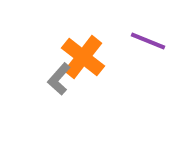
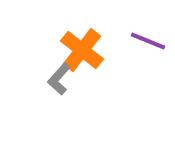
orange cross: moved 1 px left, 7 px up
